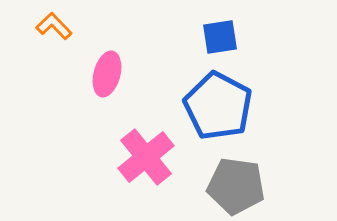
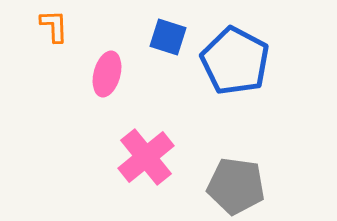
orange L-shape: rotated 42 degrees clockwise
blue square: moved 52 px left; rotated 27 degrees clockwise
blue pentagon: moved 17 px right, 45 px up
